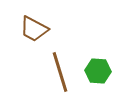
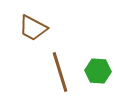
brown trapezoid: moved 1 px left, 1 px up
